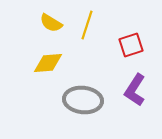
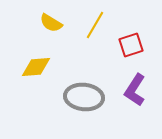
yellow line: moved 8 px right; rotated 12 degrees clockwise
yellow diamond: moved 12 px left, 4 px down
gray ellipse: moved 1 px right, 3 px up
